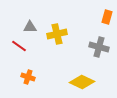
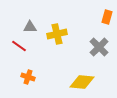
gray cross: rotated 30 degrees clockwise
yellow diamond: rotated 20 degrees counterclockwise
